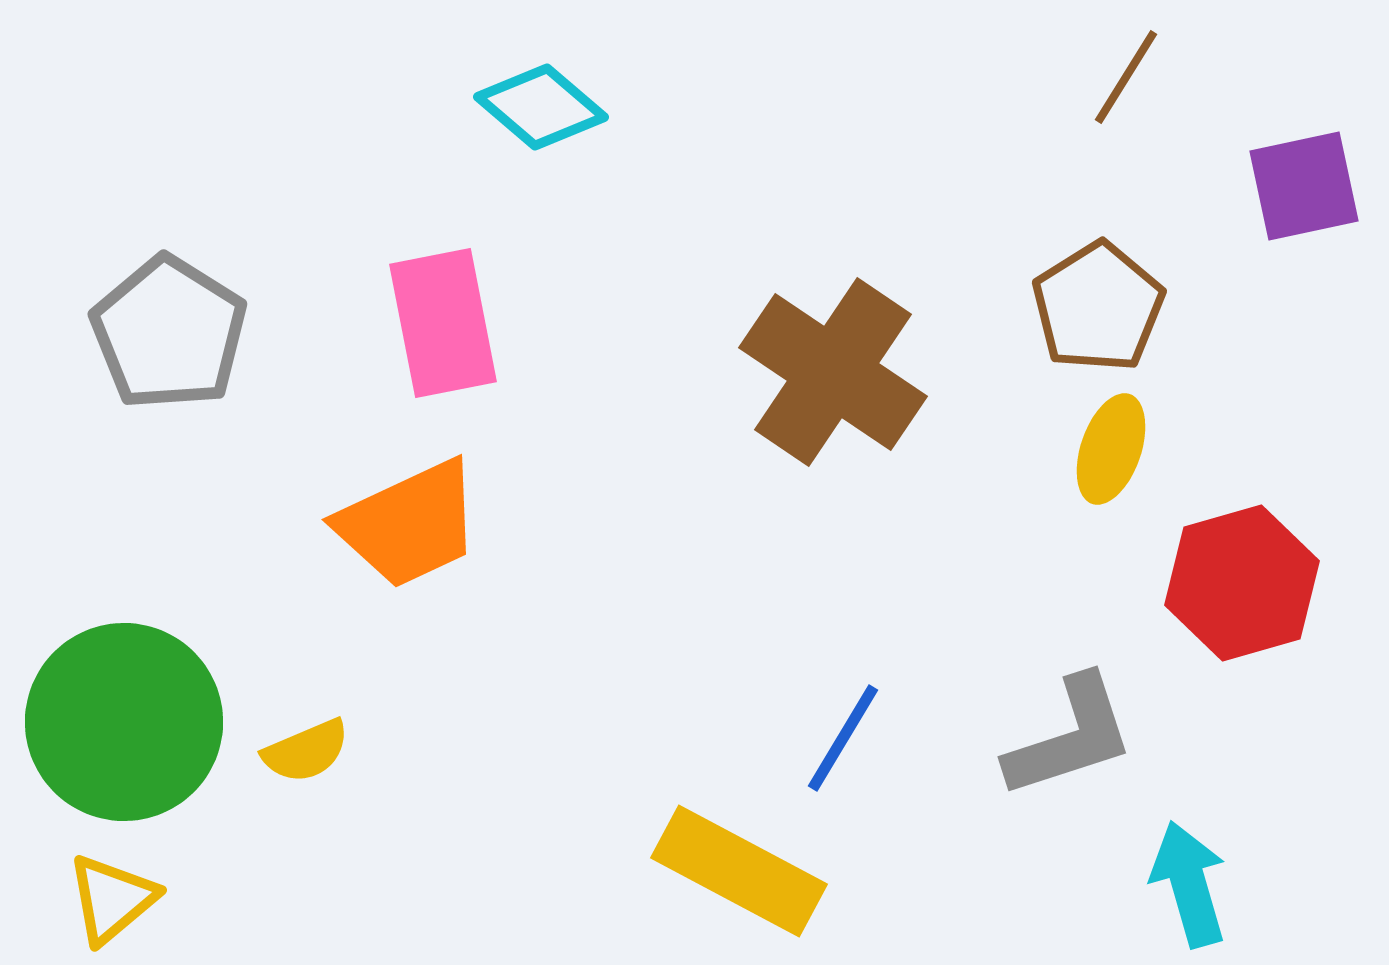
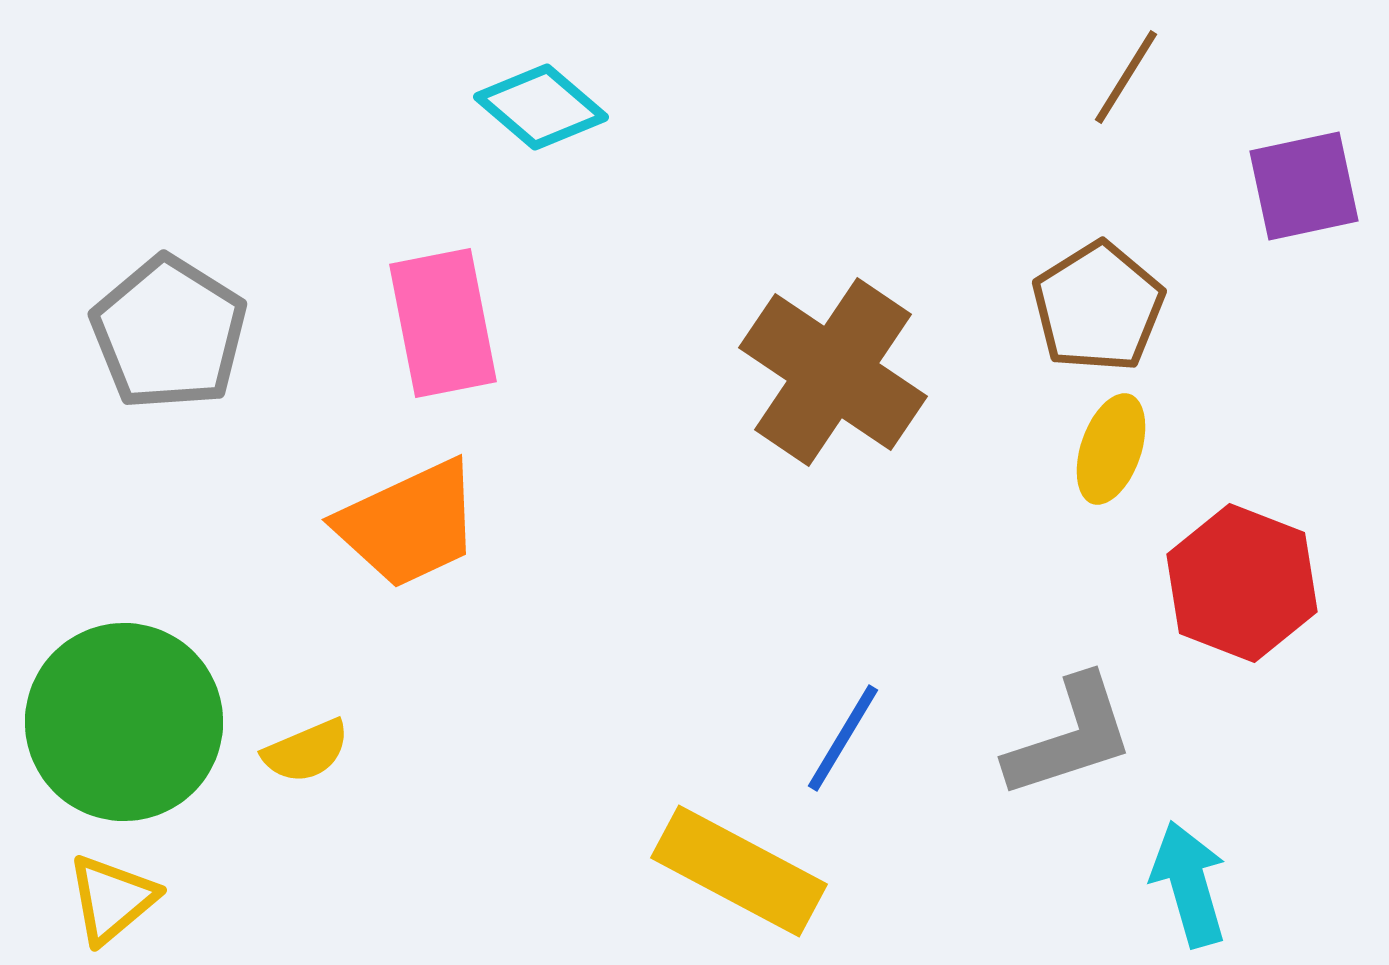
red hexagon: rotated 23 degrees counterclockwise
